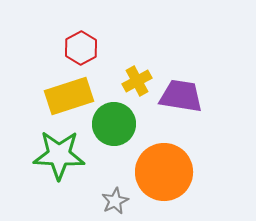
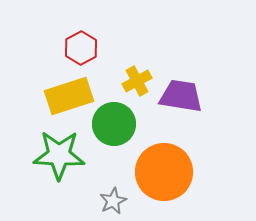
gray star: moved 2 px left
